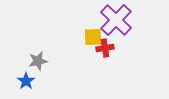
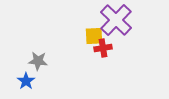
yellow square: moved 1 px right, 1 px up
red cross: moved 2 px left
gray star: rotated 18 degrees clockwise
